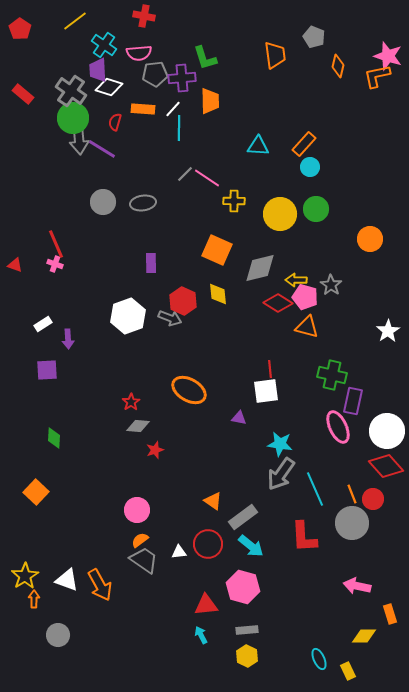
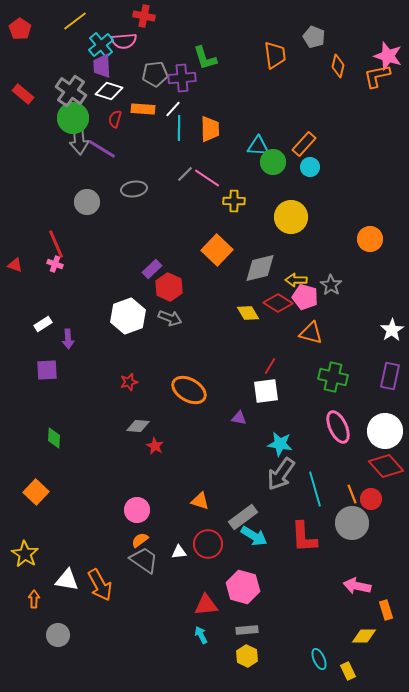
cyan cross at (104, 45): moved 3 px left; rotated 15 degrees clockwise
pink semicircle at (139, 53): moved 15 px left, 12 px up
purple trapezoid at (98, 70): moved 4 px right, 4 px up
white diamond at (109, 87): moved 4 px down
orange trapezoid at (210, 101): moved 28 px down
red semicircle at (115, 122): moved 3 px up
gray circle at (103, 202): moved 16 px left
gray ellipse at (143, 203): moved 9 px left, 14 px up
green circle at (316, 209): moved 43 px left, 47 px up
yellow circle at (280, 214): moved 11 px right, 3 px down
orange square at (217, 250): rotated 20 degrees clockwise
purple rectangle at (151, 263): moved 1 px right, 6 px down; rotated 48 degrees clockwise
yellow diamond at (218, 294): moved 30 px right, 19 px down; rotated 25 degrees counterclockwise
red hexagon at (183, 301): moved 14 px left, 14 px up
orange triangle at (307, 327): moved 4 px right, 6 px down
white star at (388, 331): moved 4 px right, 1 px up
red line at (270, 369): moved 3 px up; rotated 36 degrees clockwise
green cross at (332, 375): moved 1 px right, 2 px down
purple rectangle at (353, 401): moved 37 px right, 25 px up
red star at (131, 402): moved 2 px left, 20 px up; rotated 18 degrees clockwise
white circle at (387, 431): moved 2 px left
red star at (155, 450): moved 4 px up; rotated 24 degrees counterclockwise
cyan line at (315, 489): rotated 8 degrees clockwise
red circle at (373, 499): moved 2 px left
orange triangle at (213, 501): moved 13 px left; rotated 18 degrees counterclockwise
cyan arrow at (251, 546): moved 3 px right, 10 px up; rotated 8 degrees counterclockwise
yellow star at (25, 576): moved 22 px up; rotated 8 degrees counterclockwise
white triangle at (67, 580): rotated 10 degrees counterclockwise
orange rectangle at (390, 614): moved 4 px left, 4 px up
